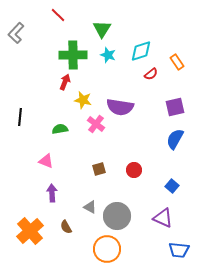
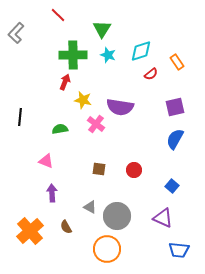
brown square: rotated 24 degrees clockwise
